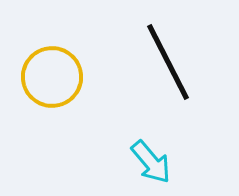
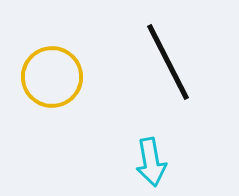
cyan arrow: rotated 30 degrees clockwise
